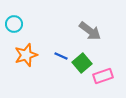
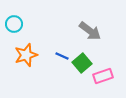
blue line: moved 1 px right
